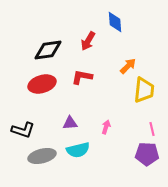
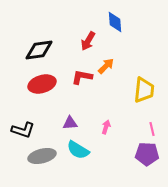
black diamond: moved 9 px left
orange arrow: moved 22 px left
cyan semicircle: rotated 45 degrees clockwise
